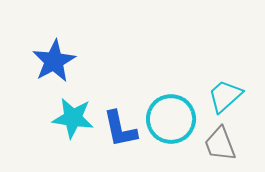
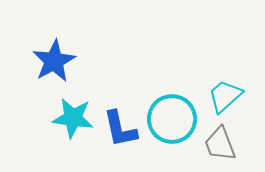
cyan circle: moved 1 px right
